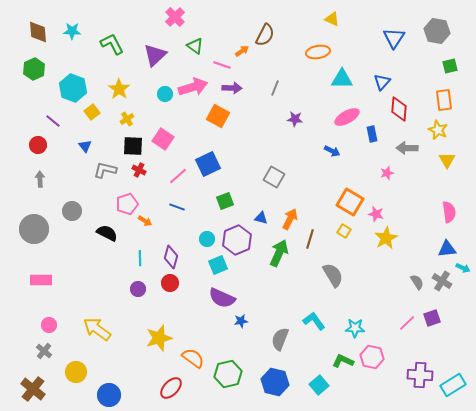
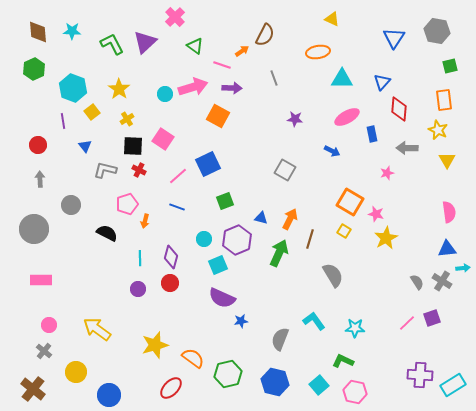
purple triangle at (155, 55): moved 10 px left, 13 px up
gray line at (275, 88): moved 1 px left, 10 px up; rotated 42 degrees counterclockwise
purple line at (53, 121): moved 10 px right; rotated 42 degrees clockwise
gray square at (274, 177): moved 11 px right, 7 px up
gray circle at (72, 211): moved 1 px left, 6 px up
orange arrow at (145, 221): rotated 72 degrees clockwise
cyan circle at (207, 239): moved 3 px left
cyan arrow at (463, 268): rotated 32 degrees counterclockwise
yellow star at (159, 338): moved 4 px left, 7 px down
pink hexagon at (372, 357): moved 17 px left, 35 px down
